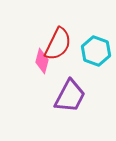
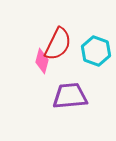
purple trapezoid: rotated 123 degrees counterclockwise
